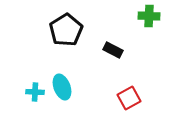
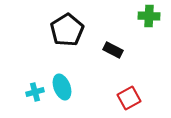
black pentagon: moved 1 px right
cyan cross: rotated 18 degrees counterclockwise
